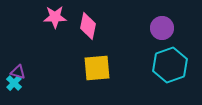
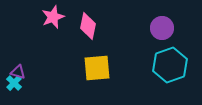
pink star: moved 2 px left; rotated 20 degrees counterclockwise
